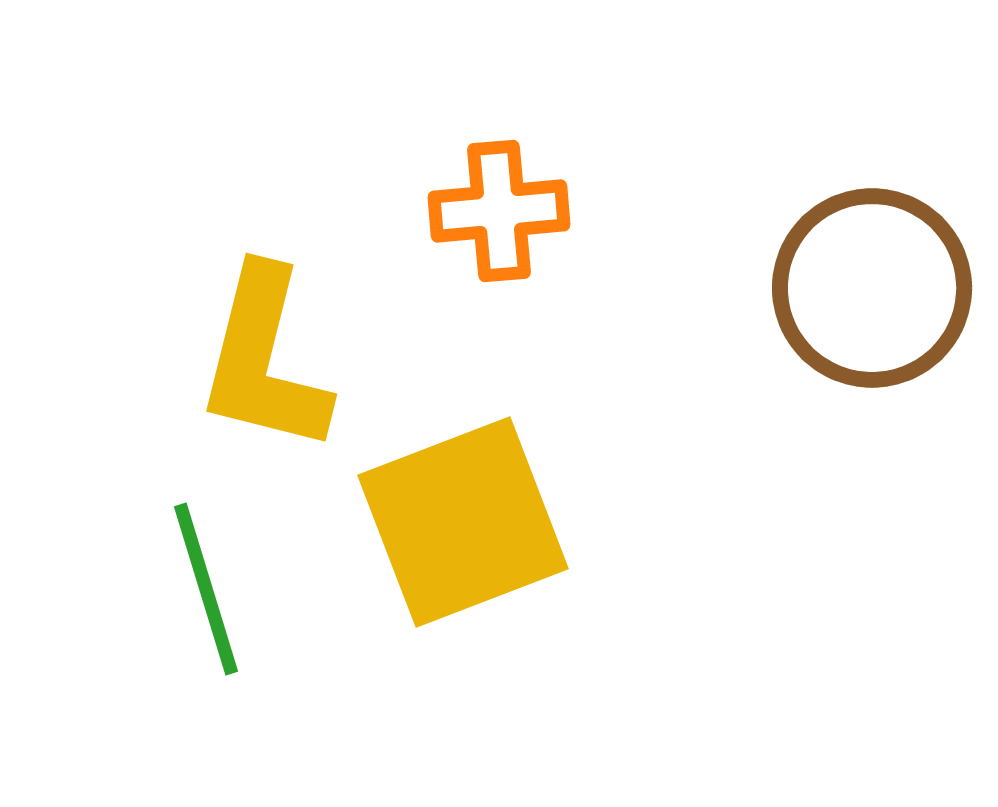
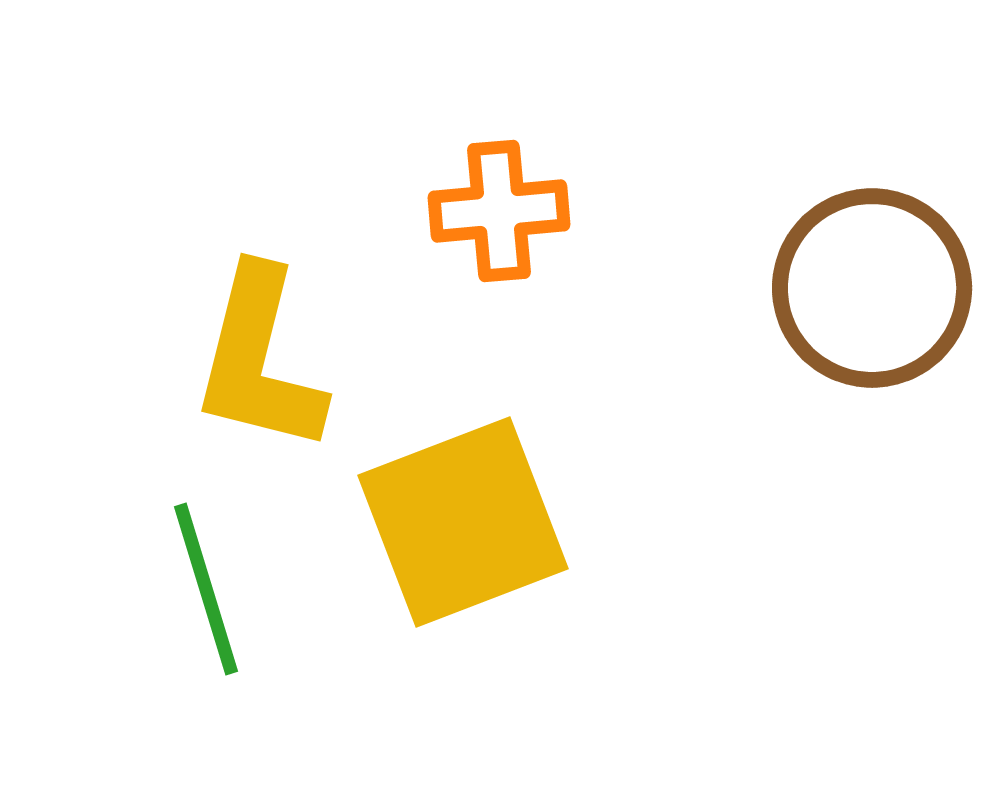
yellow L-shape: moved 5 px left
